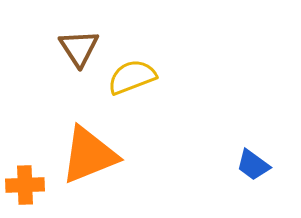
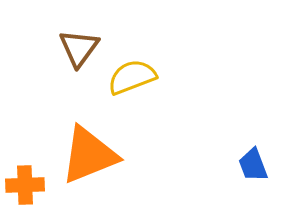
brown triangle: rotated 9 degrees clockwise
blue trapezoid: rotated 33 degrees clockwise
